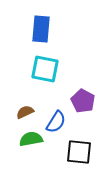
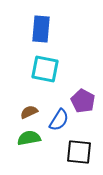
brown semicircle: moved 4 px right
blue semicircle: moved 3 px right, 2 px up
green semicircle: moved 2 px left, 1 px up
